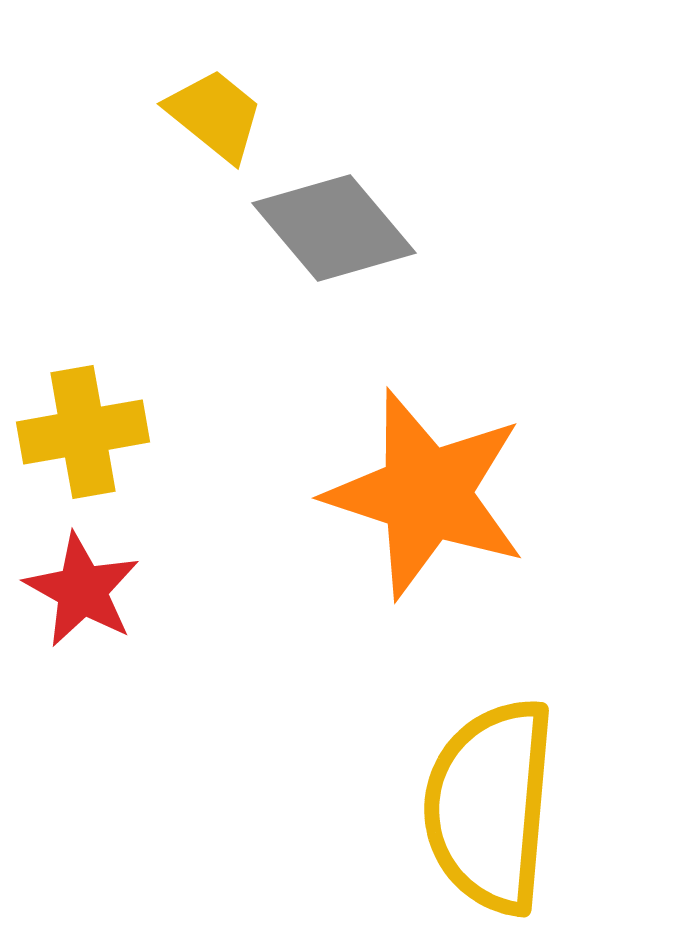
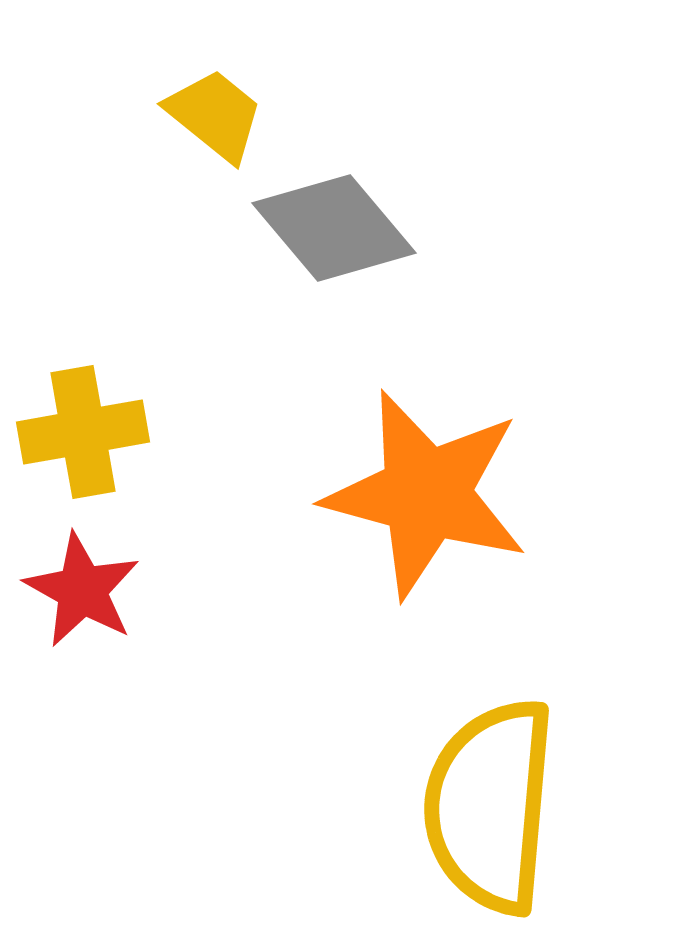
orange star: rotated 3 degrees counterclockwise
